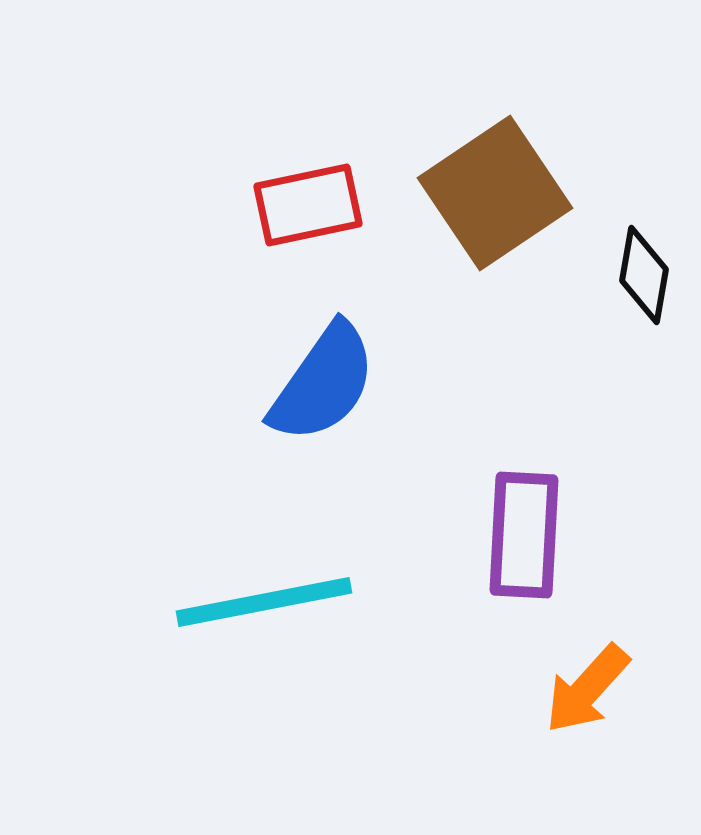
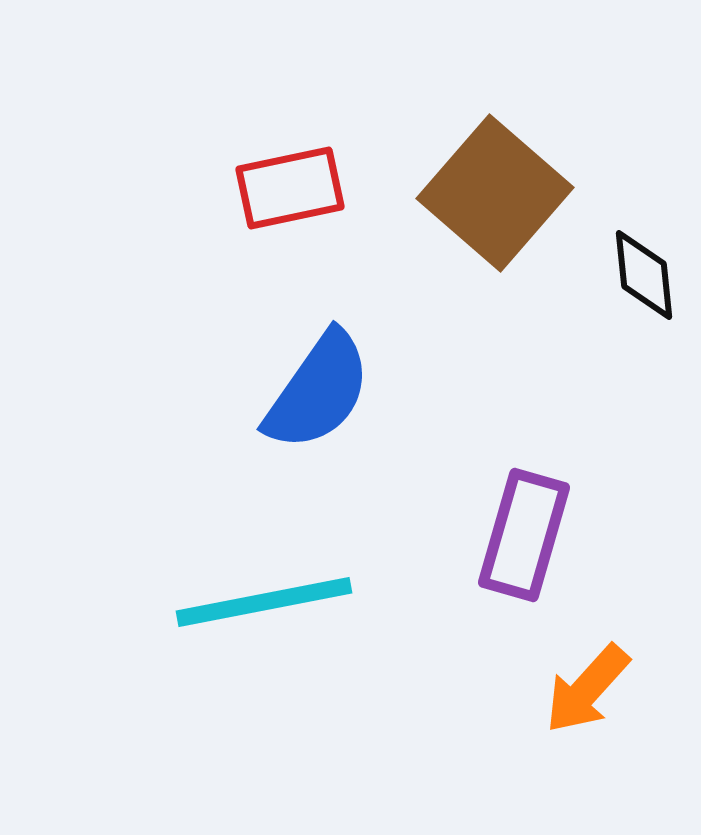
brown square: rotated 15 degrees counterclockwise
red rectangle: moved 18 px left, 17 px up
black diamond: rotated 16 degrees counterclockwise
blue semicircle: moved 5 px left, 8 px down
purple rectangle: rotated 13 degrees clockwise
